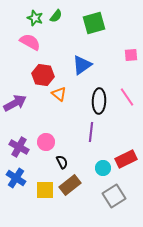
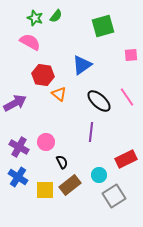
green square: moved 9 px right, 3 px down
black ellipse: rotated 50 degrees counterclockwise
cyan circle: moved 4 px left, 7 px down
blue cross: moved 2 px right, 1 px up
